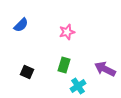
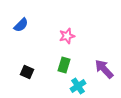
pink star: moved 4 px down
purple arrow: moved 1 px left; rotated 20 degrees clockwise
